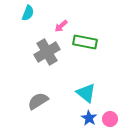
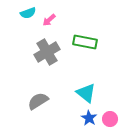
cyan semicircle: rotated 49 degrees clockwise
pink arrow: moved 12 px left, 6 px up
